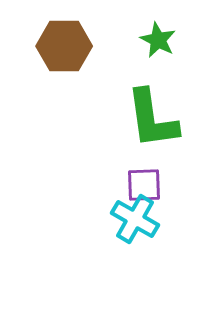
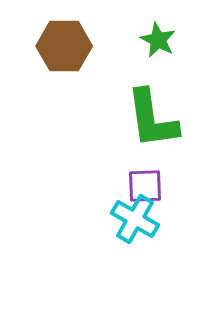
purple square: moved 1 px right, 1 px down
